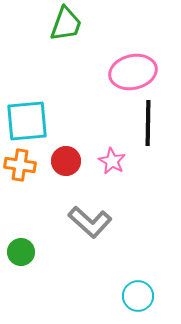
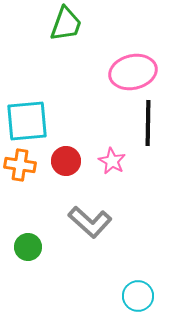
green circle: moved 7 px right, 5 px up
